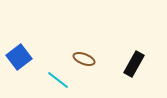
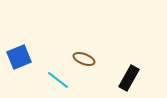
blue square: rotated 15 degrees clockwise
black rectangle: moved 5 px left, 14 px down
